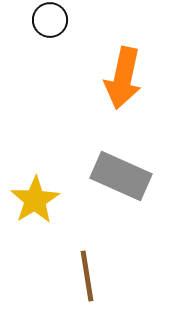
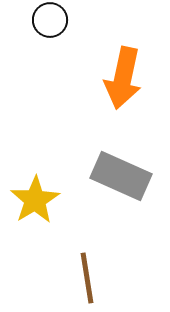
brown line: moved 2 px down
